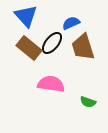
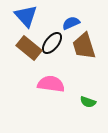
brown trapezoid: moved 1 px right, 1 px up
